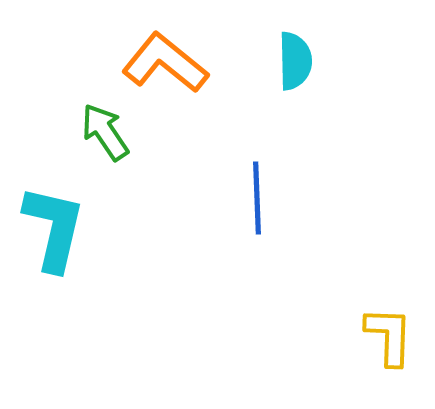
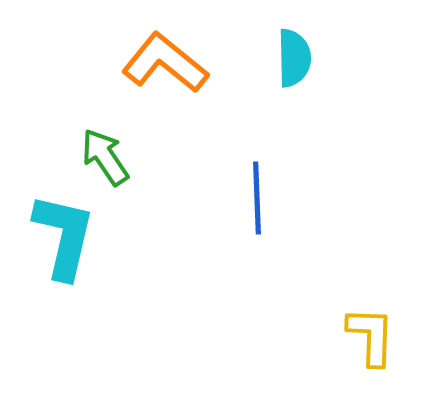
cyan semicircle: moved 1 px left, 3 px up
green arrow: moved 25 px down
cyan L-shape: moved 10 px right, 8 px down
yellow L-shape: moved 18 px left
